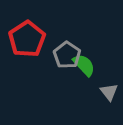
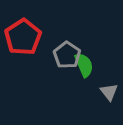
red pentagon: moved 4 px left, 2 px up
green semicircle: rotated 20 degrees clockwise
